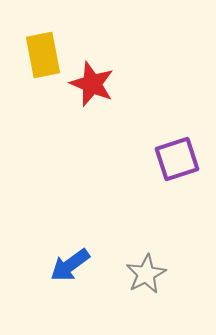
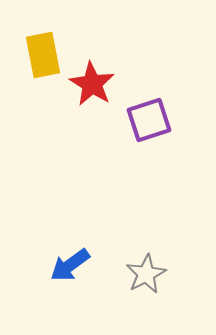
red star: rotated 9 degrees clockwise
purple square: moved 28 px left, 39 px up
